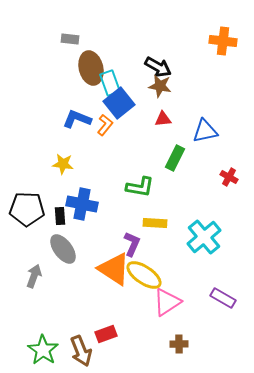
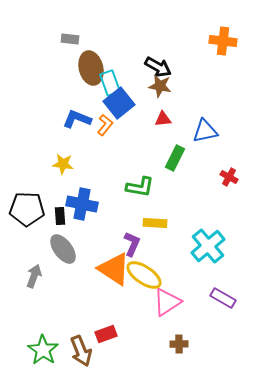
cyan cross: moved 4 px right, 9 px down
